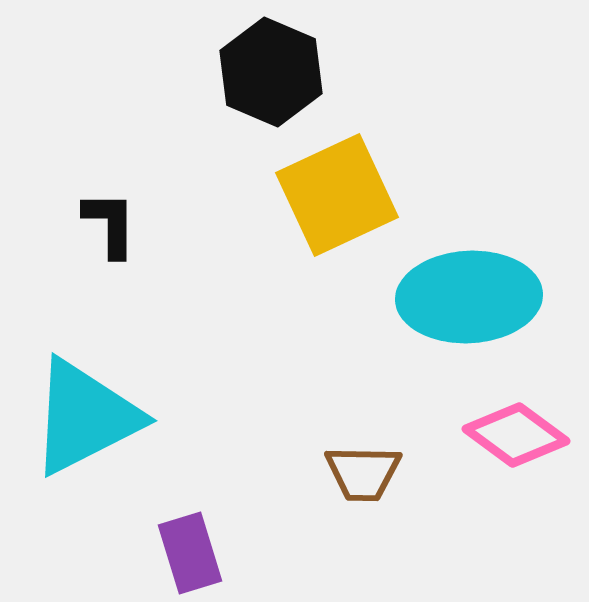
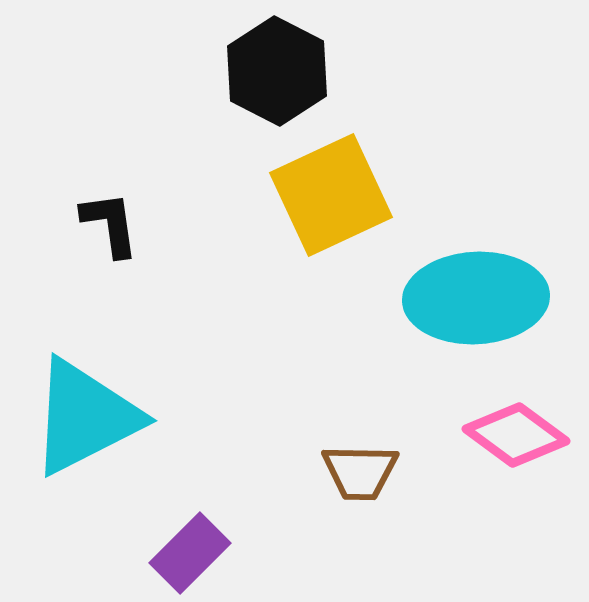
black hexagon: moved 6 px right, 1 px up; rotated 4 degrees clockwise
yellow square: moved 6 px left
black L-shape: rotated 8 degrees counterclockwise
cyan ellipse: moved 7 px right, 1 px down
brown trapezoid: moved 3 px left, 1 px up
purple rectangle: rotated 62 degrees clockwise
